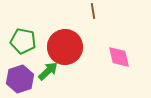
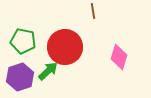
pink diamond: rotated 30 degrees clockwise
purple hexagon: moved 2 px up
